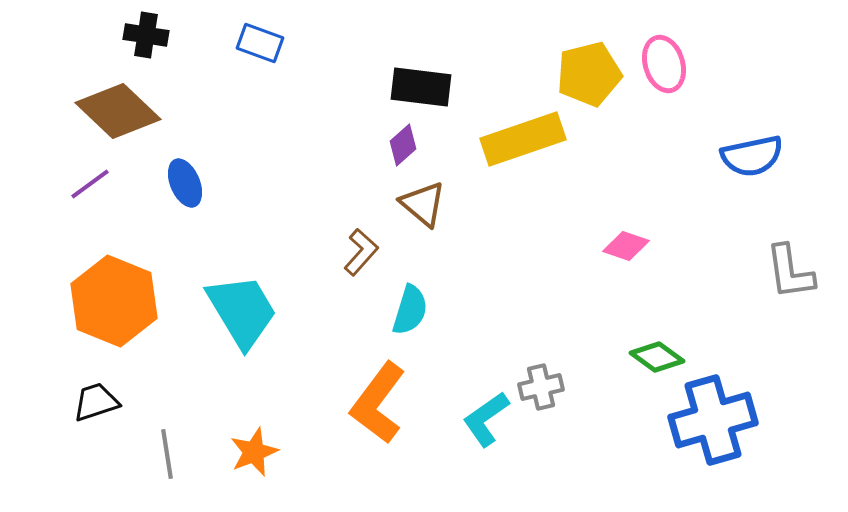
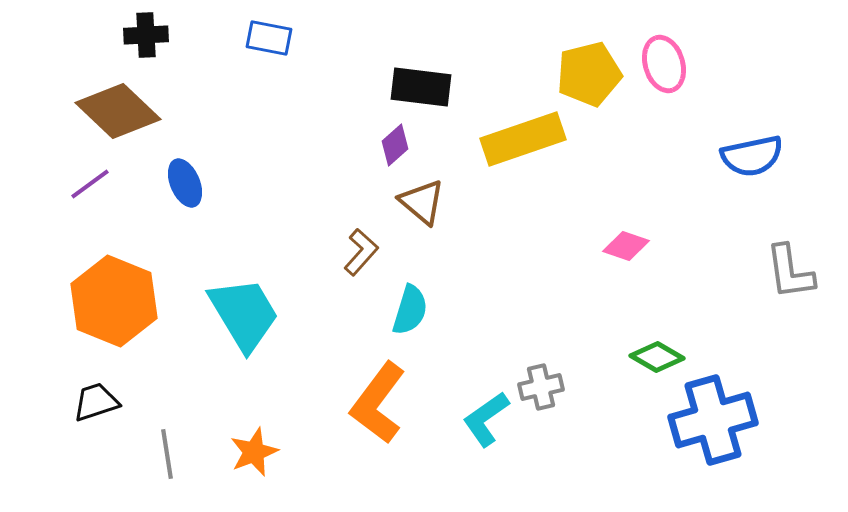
black cross: rotated 12 degrees counterclockwise
blue rectangle: moved 9 px right, 5 px up; rotated 9 degrees counterclockwise
purple diamond: moved 8 px left
brown triangle: moved 1 px left, 2 px up
cyan trapezoid: moved 2 px right, 3 px down
green diamond: rotated 6 degrees counterclockwise
